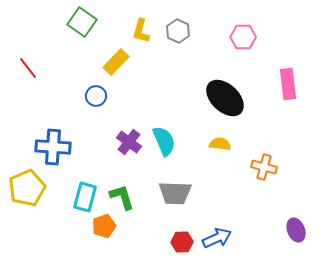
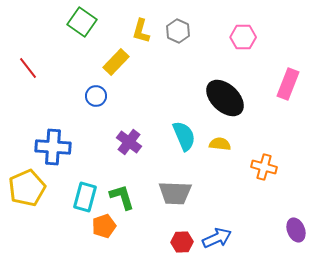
pink rectangle: rotated 28 degrees clockwise
cyan semicircle: moved 20 px right, 5 px up
